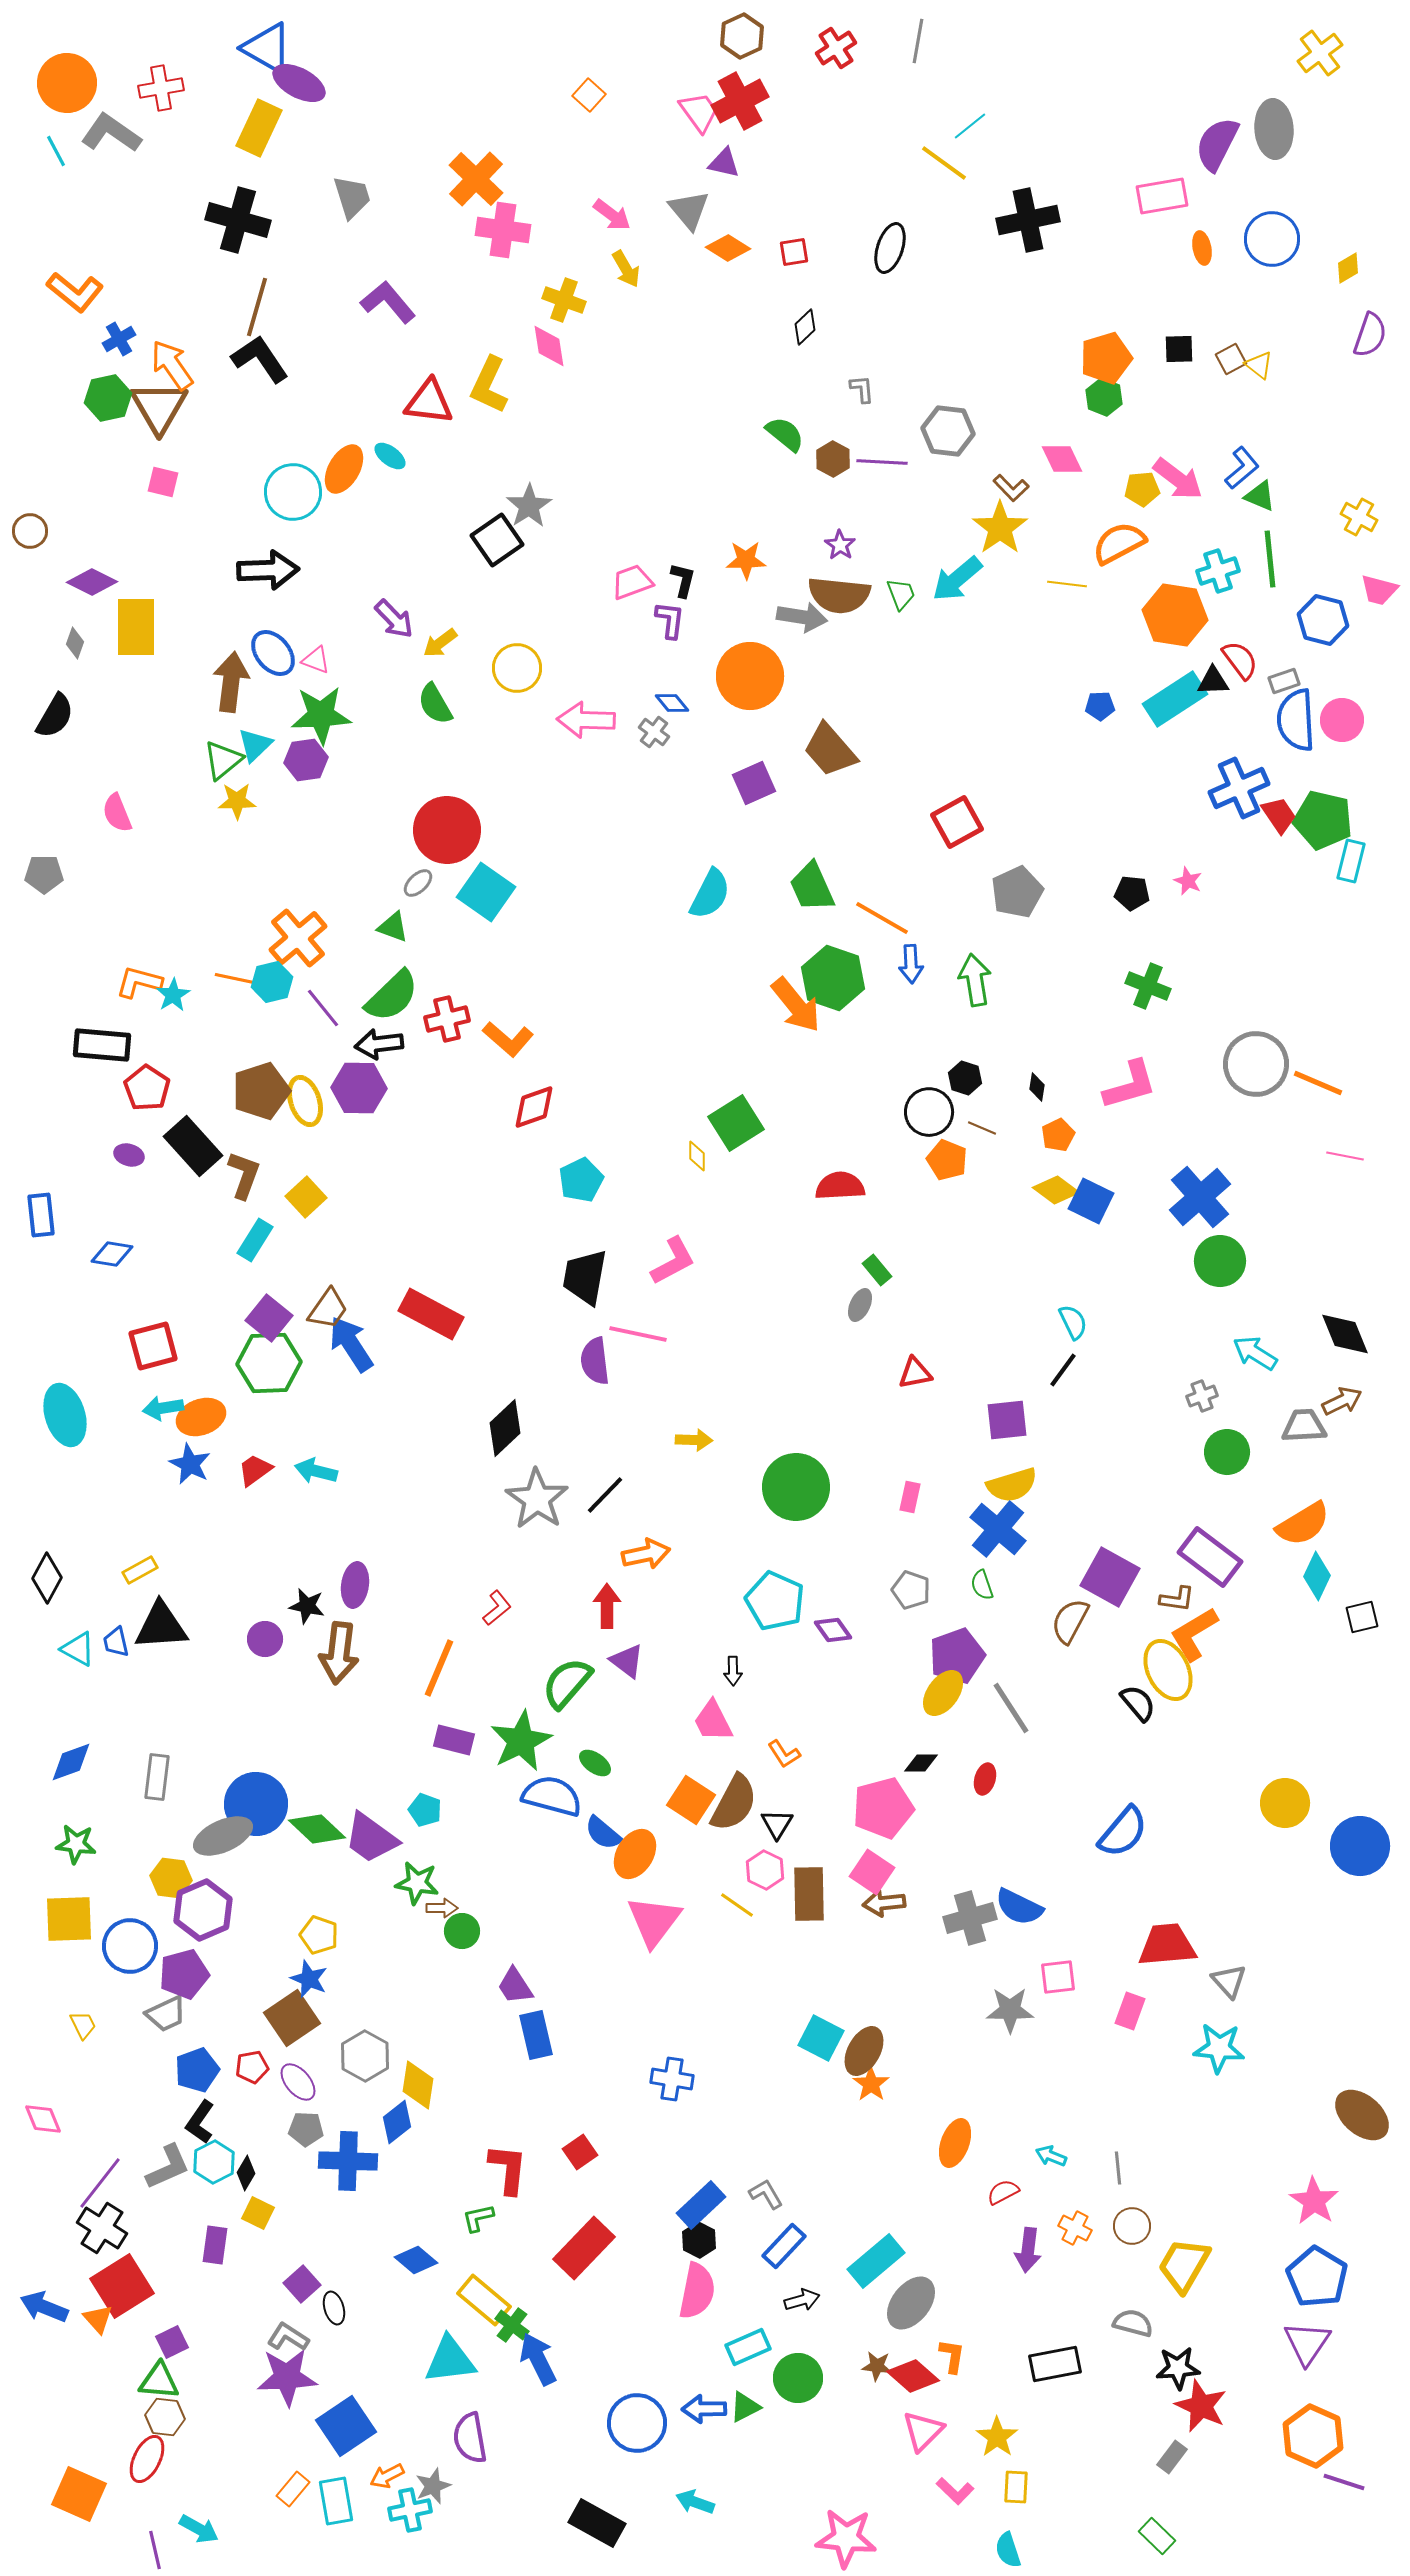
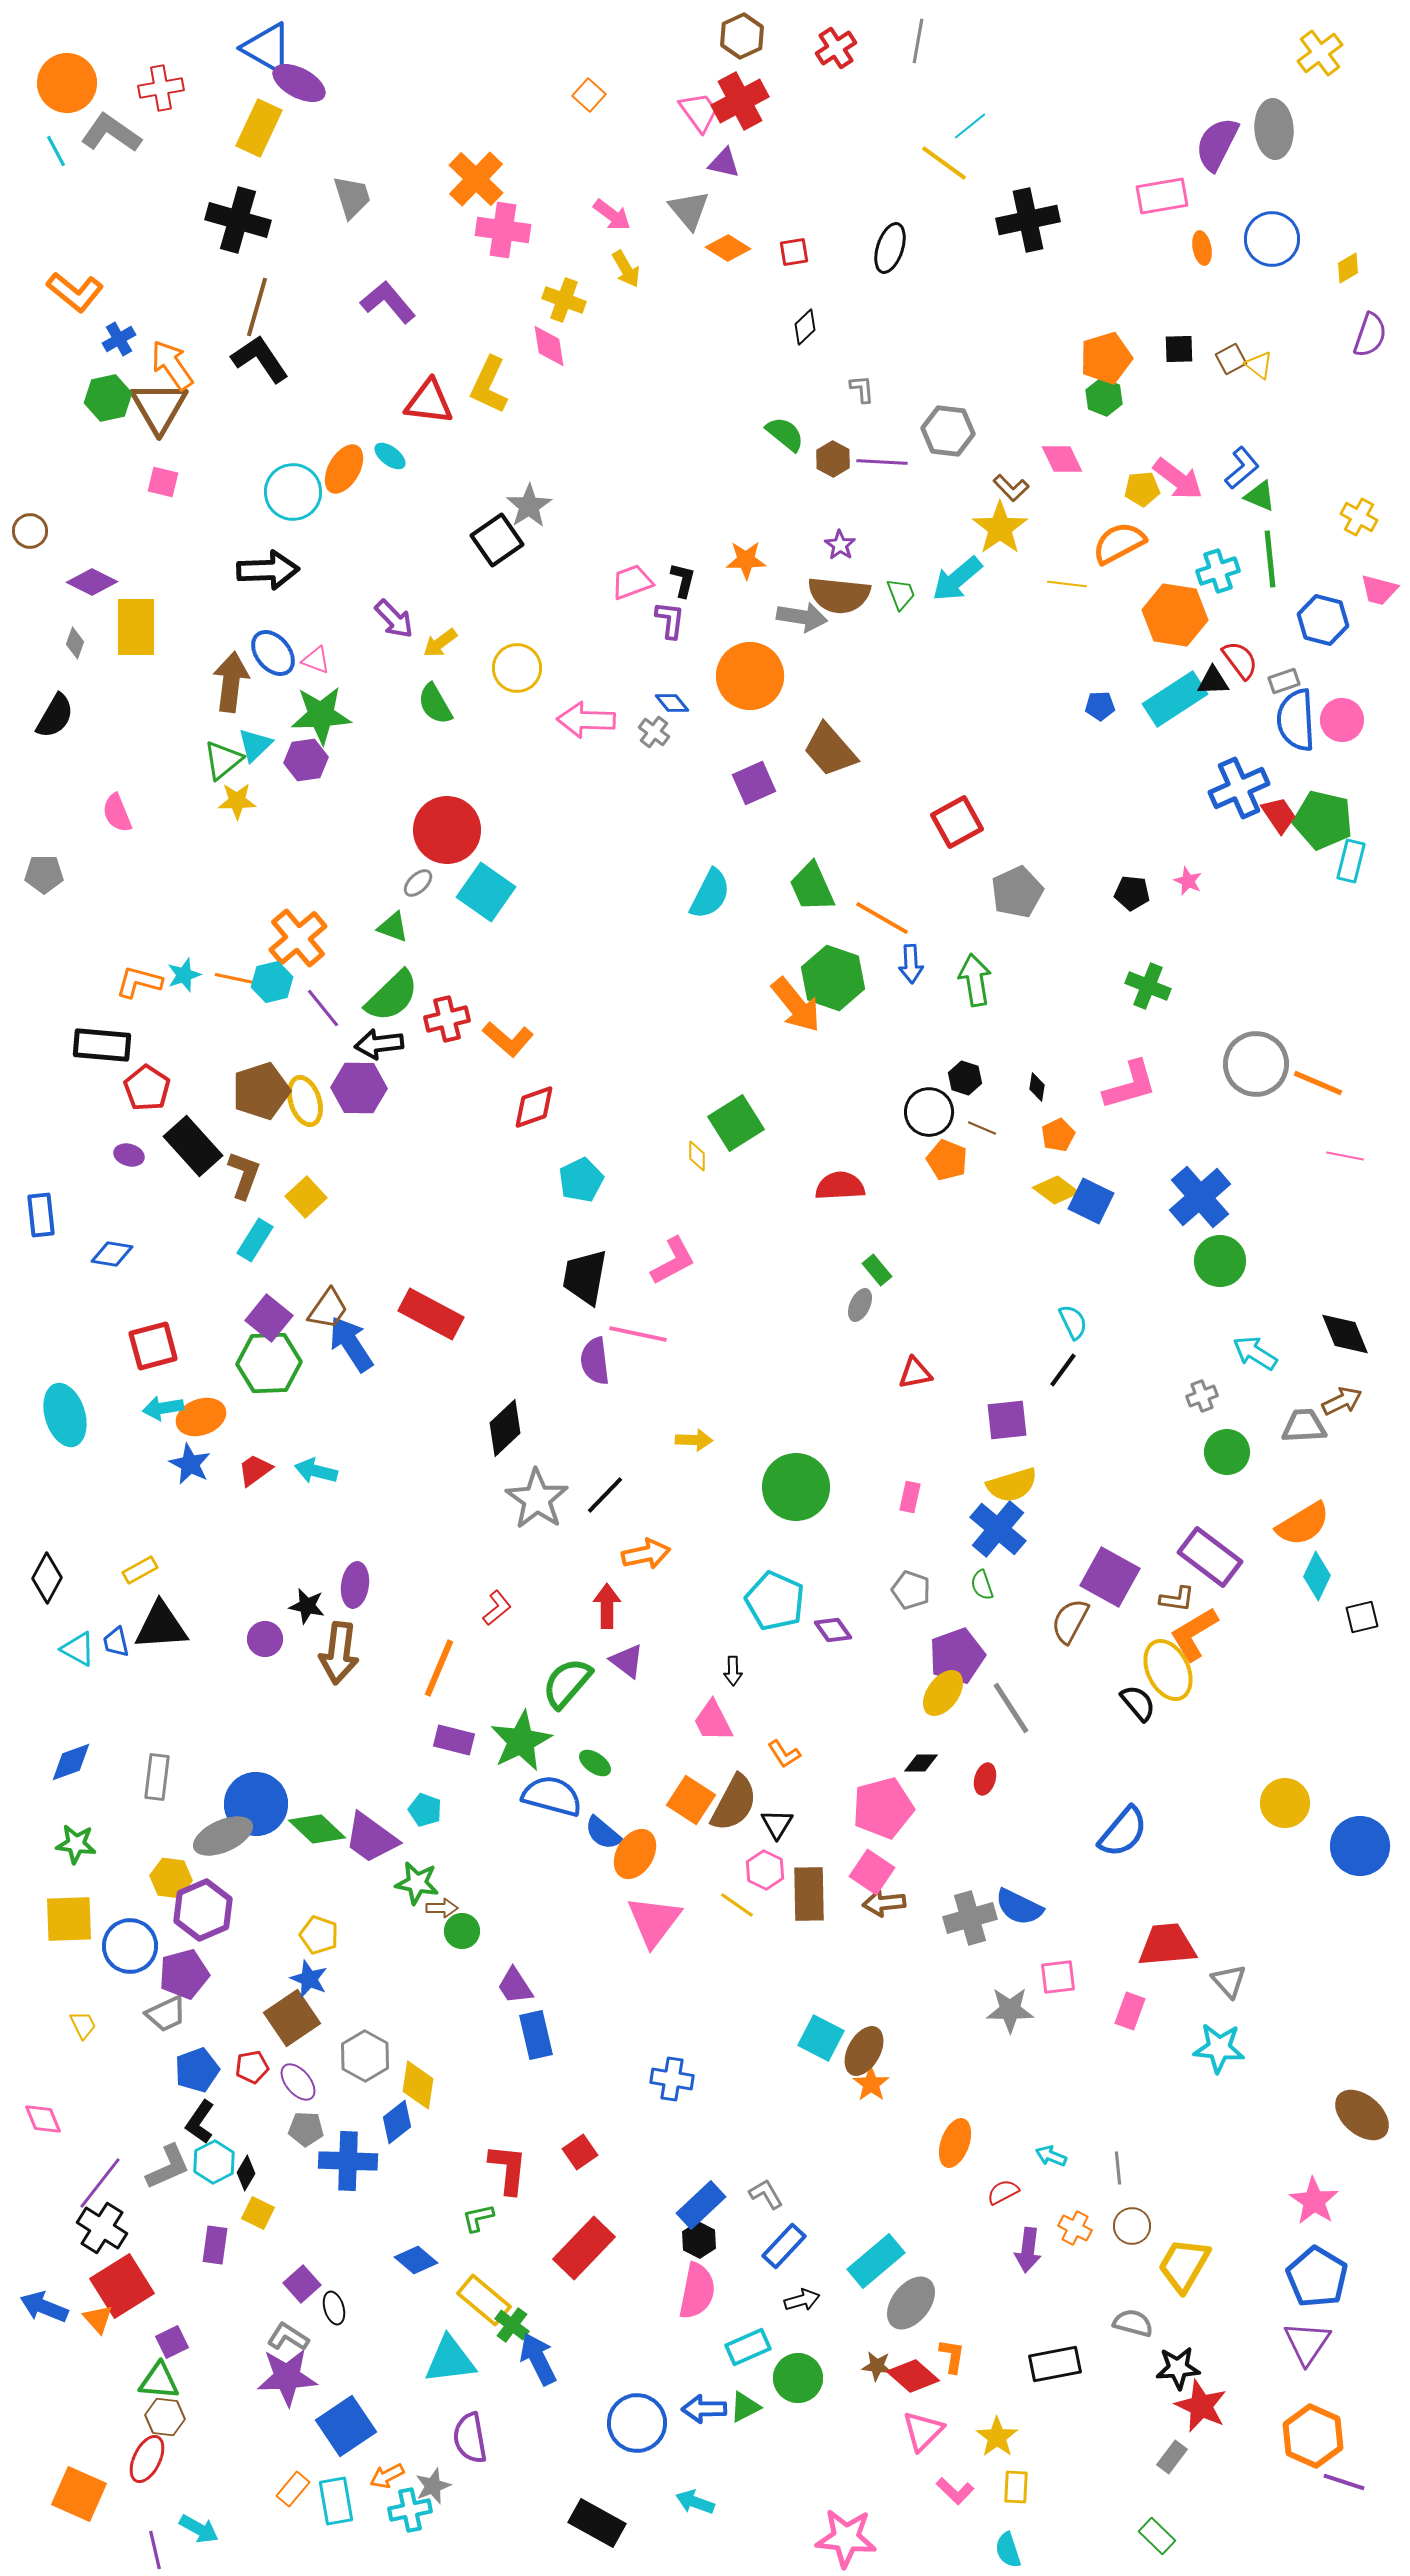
cyan star at (173, 995): moved 11 px right, 20 px up; rotated 12 degrees clockwise
